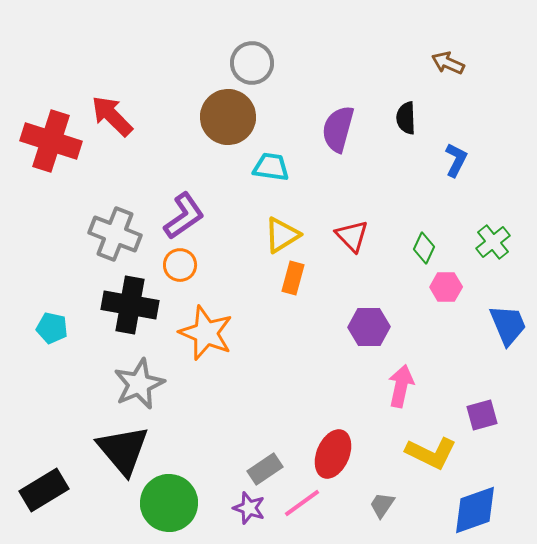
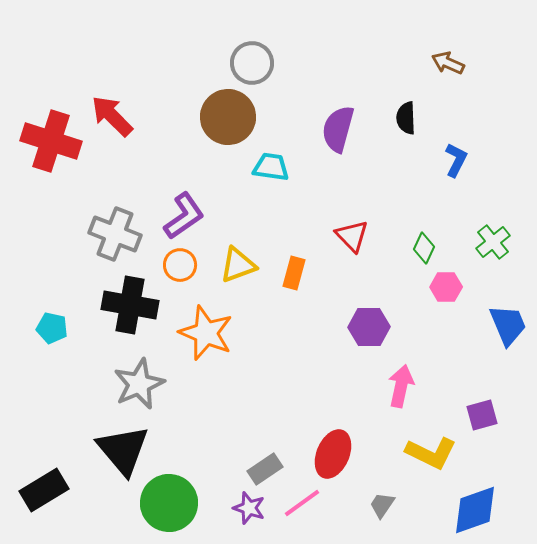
yellow triangle: moved 44 px left, 30 px down; rotated 12 degrees clockwise
orange rectangle: moved 1 px right, 5 px up
